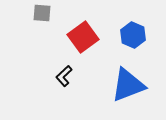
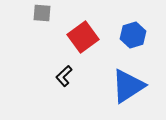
blue hexagon: rotated 20 degrees clockwise
blue triangle: moved 1 px down; rotated 12 degrees counterclockwise
